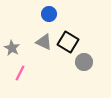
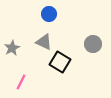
black square: moved 8 px left, 20 px down
gray star: rotated 14 degrees clockwise
gray circle: moved 9 px right, 18 px up
pink line: moved 1 px right, 9 px down
